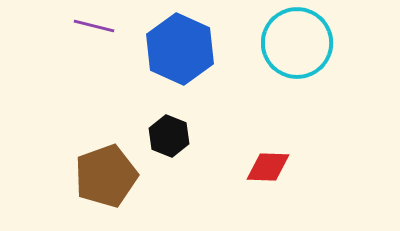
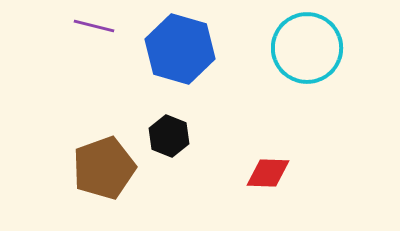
cyan circle: moved 10 px right, 5 px down
blue hexagon: rotated 8 degrees counterclockwise
red diamond: moved 6 px down
brown pentagon: moved 2 px left, 8 px up
